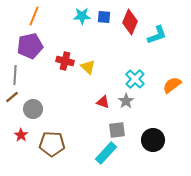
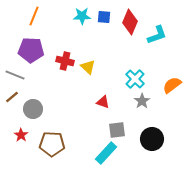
purple pentagon: moved 1 px right, 4 px down; rotated 15 degrees clockwise
gray line: rotated 72 degrees counterclockwise
gray star: moved 16 px right
black circle: moved 1 px left, 1 px up
